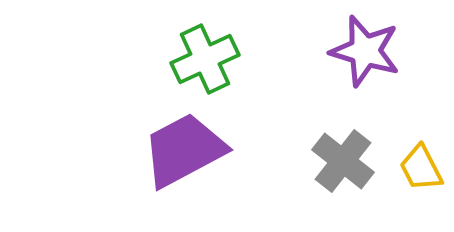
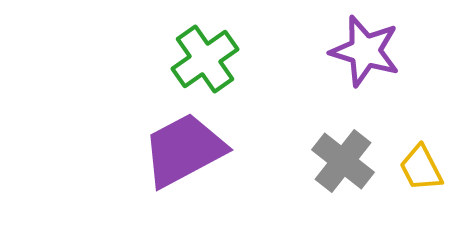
green cross: rotated 10 degrees counterclockwise
